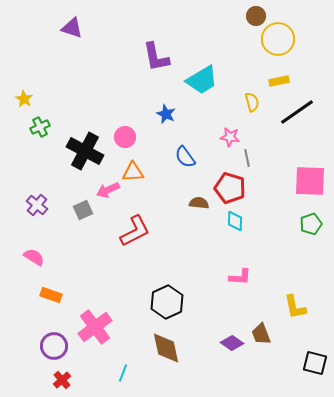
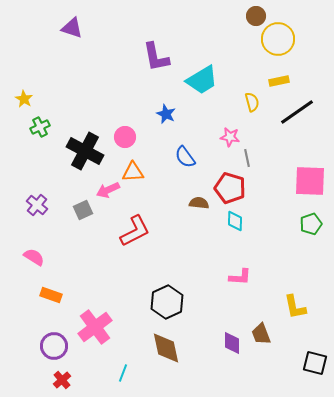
purple diamond: rotated 55 degrees clockwise
